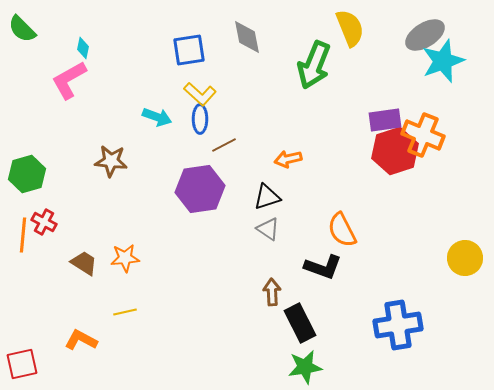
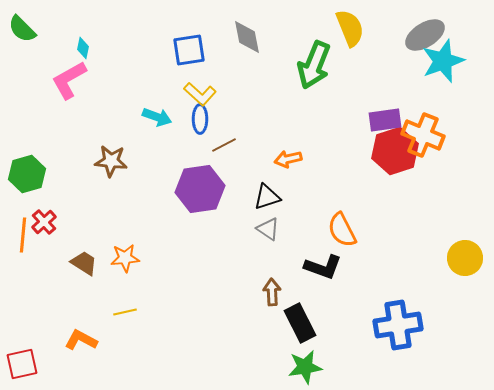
red cross: rotated 20 degrees clockwise
